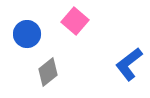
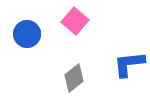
blue L-shape: rotated 32 degrees clockwise
gray diamond: moved 26 px right, 6 px down
